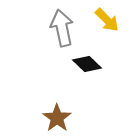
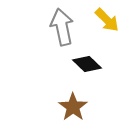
gray arrow: moved 1 px up
brown star: moved 16 px right, 11 px up
